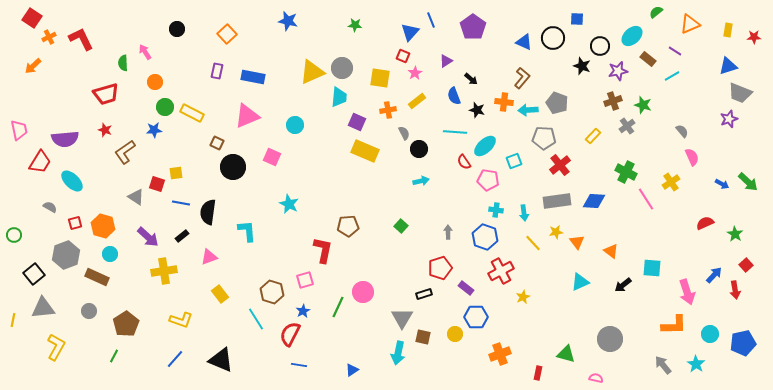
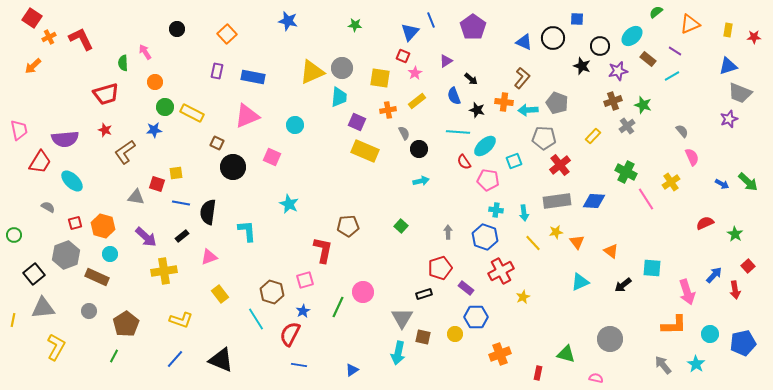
cyan line at (455, 132): moved 3 px right
gray triangle at (136, 197): rotated 24 degrees counterclockwise
gray semicircle at (50, 207): moved 2 px left
purple arrow at (148, 237): moved 2 px left
red square at (746, 265): moved 2 px right, 1 px down
